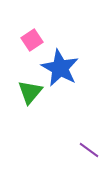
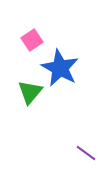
purple line: moved 3 px left, 3 px down
